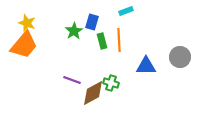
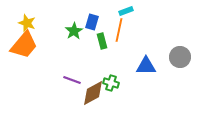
orange line: moved 10 px up; rotated 15 degrees clockwise
